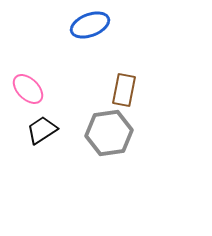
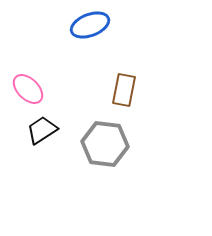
gray hexagon: moved 4 px left, 11 px down; rotated 15 degrees clockwise
